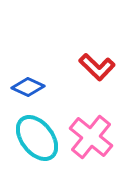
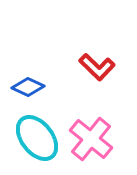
pink cross: moved 2 px down
